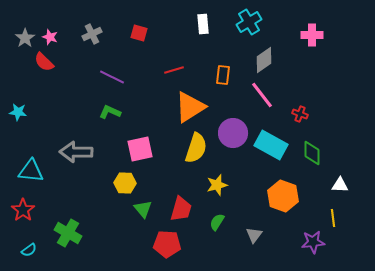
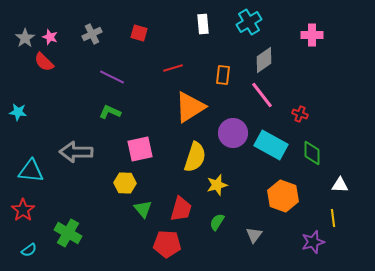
red line: moved 1 px left, 2 px up
yellow semicircle: moved 1 px left, 9 px down
purple star: rotated 10 degrees counterclockwise
